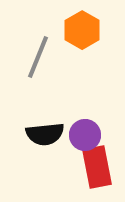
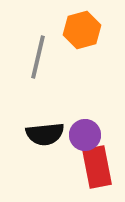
orange hexagon: rotated 15 degrees clockwise
gray line: rotated 9 degrees counterclockwise
